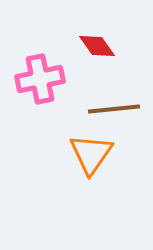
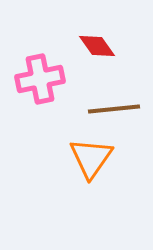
orange triangle: moved 4 px down
